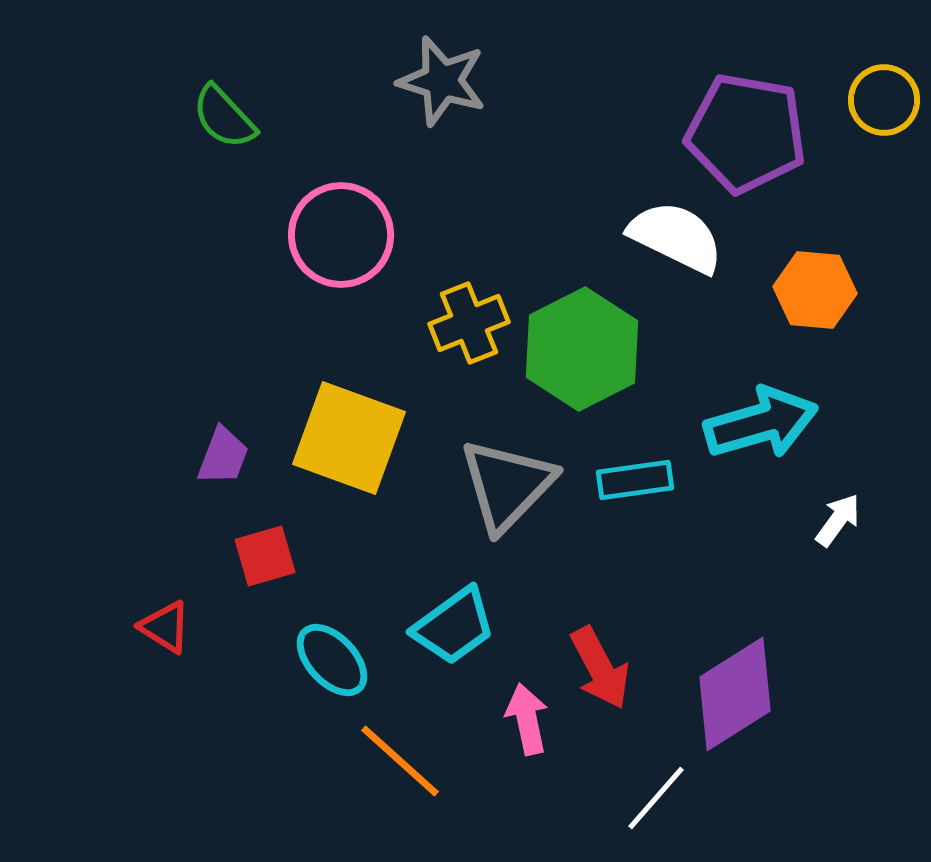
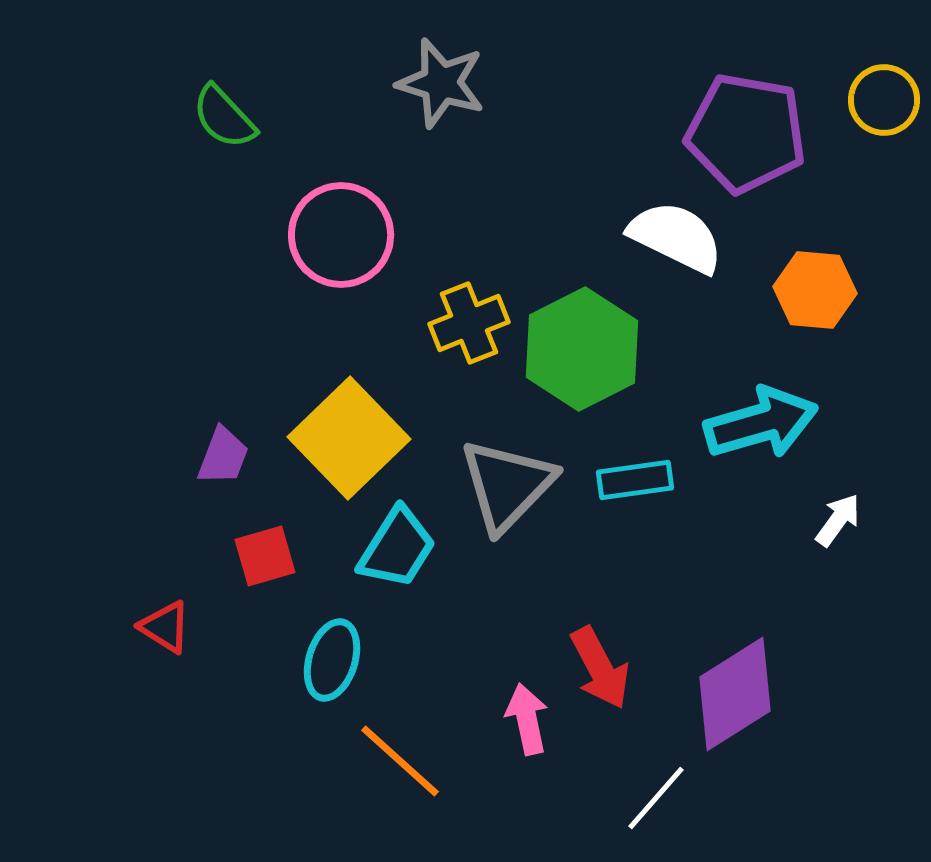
gray star: moved 1 px left, 2 px down
yellow square: rotated 26 degrees clockwise
cyan trapezoid: moved 57 px left, 78 px up; rotated 22 degrees counterclockwise
cyan ellipse: rotated 60 degrees clockwise
